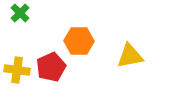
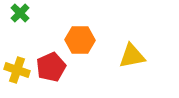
orange hexagon: moved 1 px right, 1 px up
yellow triangle: moved 2 px right
yellow cross: rotated 10 degrees clockwise
